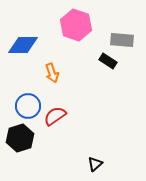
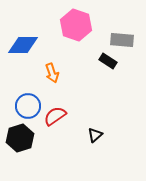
black triangle: moved 29 px up
